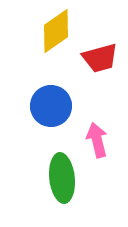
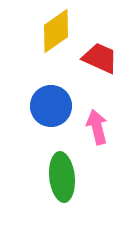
red trapezoid: rotated 141 degrees counterclockwise
pink arrow: moved 13 px up
green ellipse: moved 1 px up
